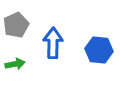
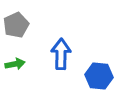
blue arrow: moved 8 px right, 11 px down
blue hexagon: moved 26 px down
